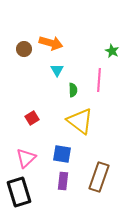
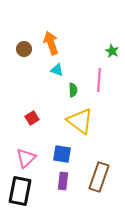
orange arrow: rotated 125 degrees counterclockwise
cyan triangle: rotated 40 degrees counterclockwise
black rectangle: moved 1 px right, 1 px up; rotated 28 degrees clockwise
